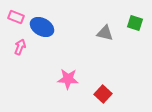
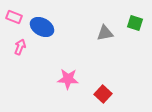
pink rectangle: moved 2 px left
gray triangle: rotated 24 degrees counterclockwise
